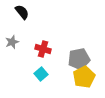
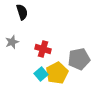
black semicircle: rotated 21 degrees clockwise
yellow pentagon: moved 27 px left, 4 px up
